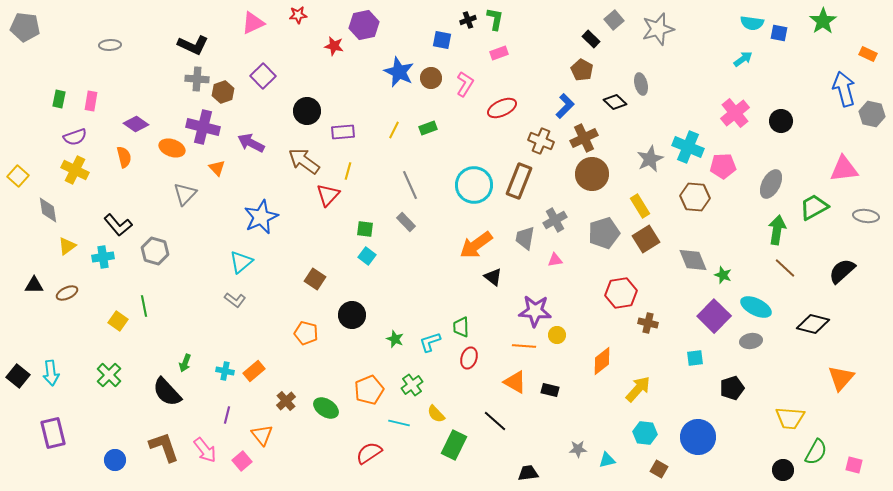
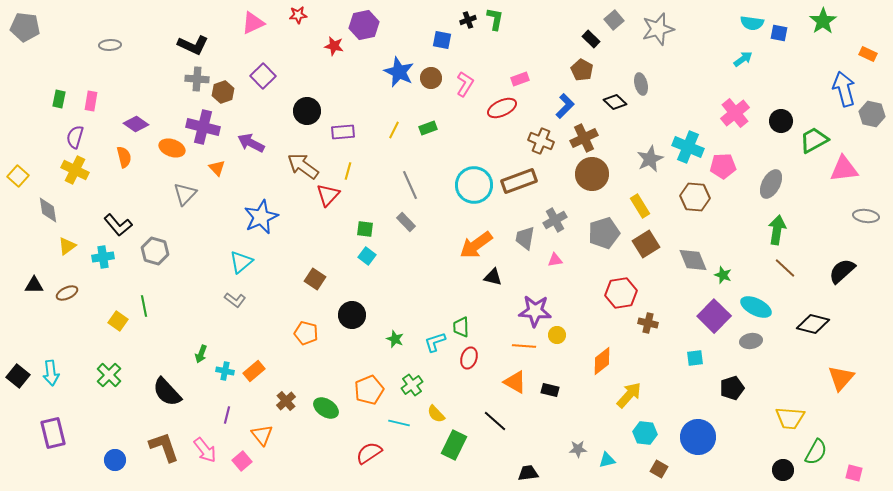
pink rectangle at (499, 53): moved 21 px right, 26 px down
purple semicircle at (75, 137): rotated 125 degrees clockwise
brown arrow at (304, 161): moved 1 px left, 5 px down
brown rectangle at (519, 181): rotated 48 degrees clockwise
green trapezoid at (814, 207): moved 67 px up
brown square at (646, 239): moved 5 px down
black triangle at (493, 277): rotated 24 degrees counterclockwise
cyan L-shape at (430, 342): moved 5 px right
green arrow at (185, 363): moved 16 px right, 9 px up
yellow arrow at (638, 389): moved 9 px left, 6 px down
pink square at (854, 465): moved 8 px down
